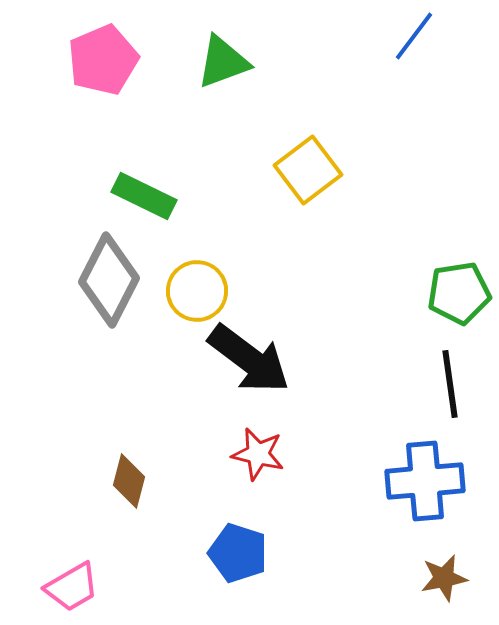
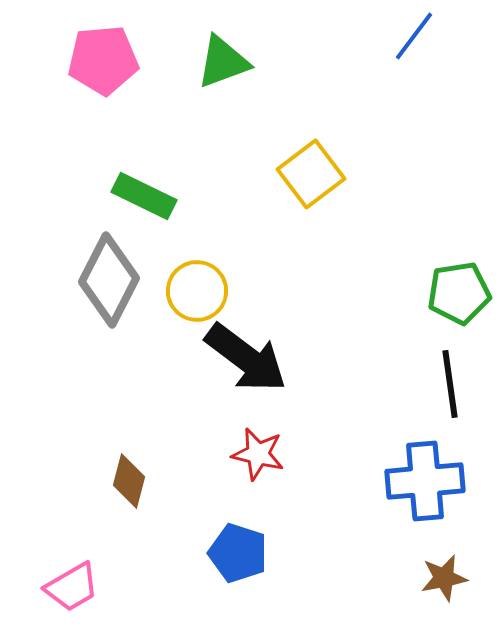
pink pentagon: rotated 18 degrees clockwise
yellow square: moved 3 px right, 4 px down
black arrow: moved 3 px left, 1 px up
